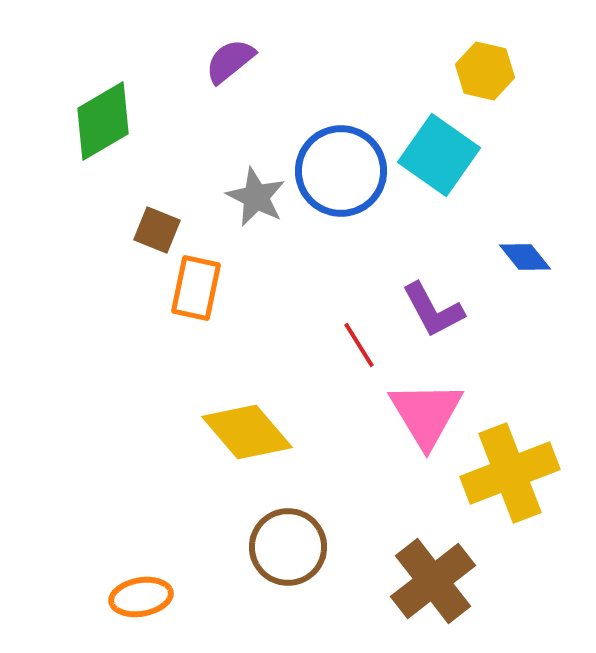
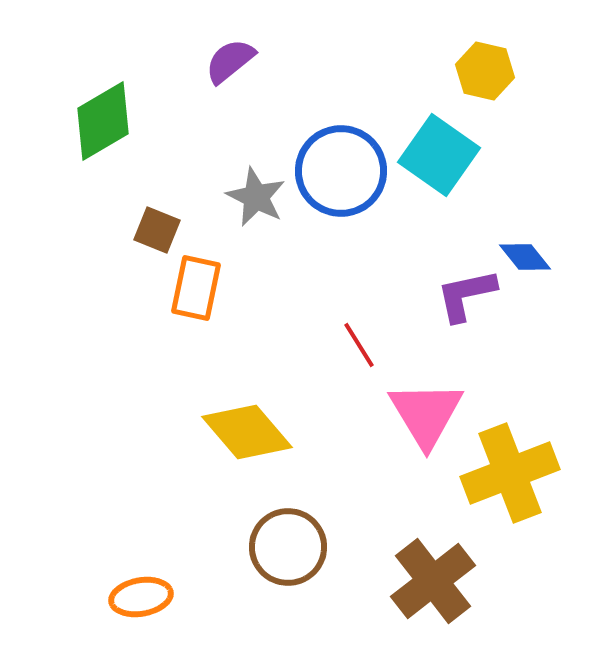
purple L-shape: moved 33 px right, 15 px up; rotated 106 degrees clockwise
